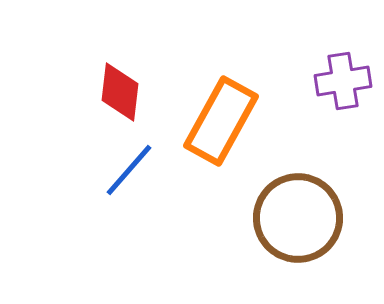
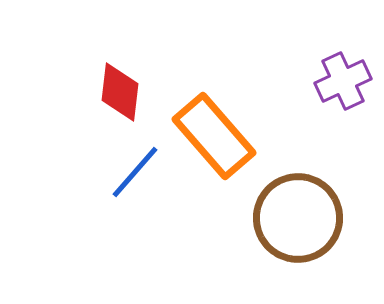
purple cross: rotated 16 degrees counterclockwise
orange rectangle: moved 7 px left, 15 px down; rotated 70 degrees counterclockwise
blue line: moved 6 px right, 2 px down
